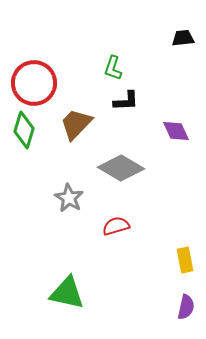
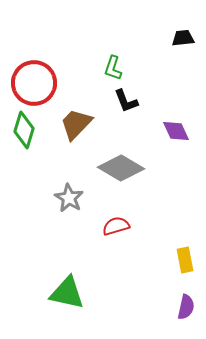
black L-shape: rotated 72 degrees clockwise
